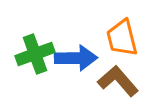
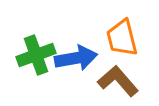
green cross: moved 1 px right, 1 px down
blue arrow: rotated 9 degrees counterclockwise
